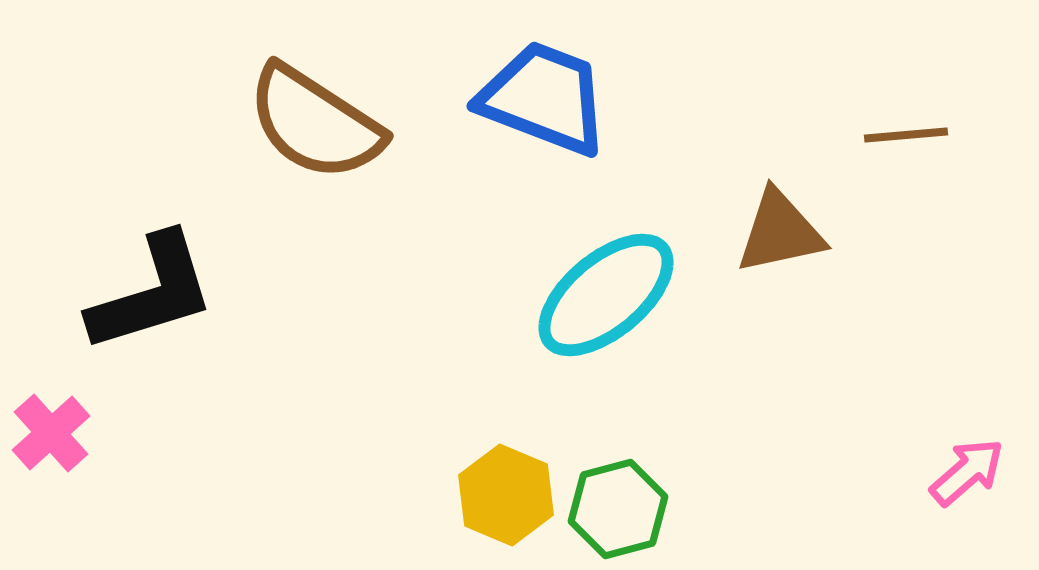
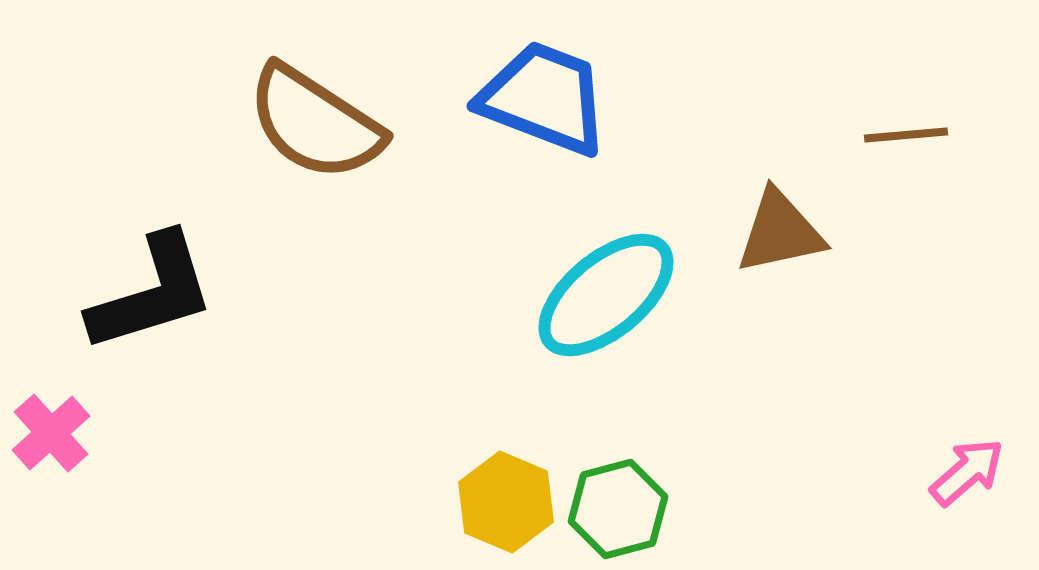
yellow hexagon: moved 7 px down
